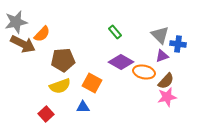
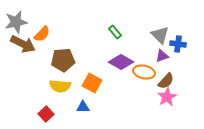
yellow semicircle: rotated 25 degrees clockwise
pink star: rotated 18 degrees counterclockwise
